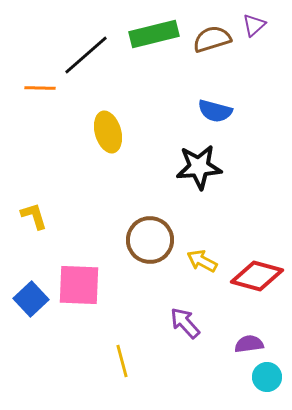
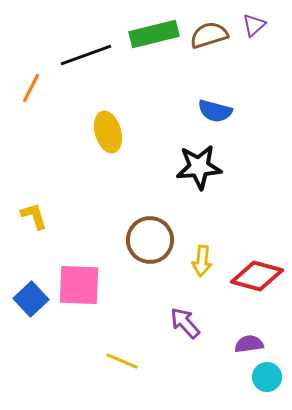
brown semicircle: moved 3 px left, 4 px up
black line: rotated 21 degrees clockwise
orange line: moved 9 px left; rotated 64 degrees counterclockwise
yellow arrow: rotated 112 degrees counterclockwise
yellow line: rotated 52 degrees counterclockwise
